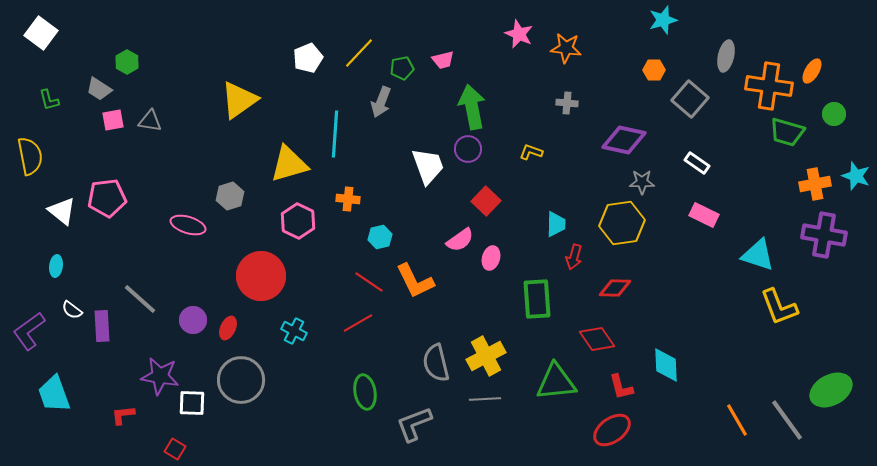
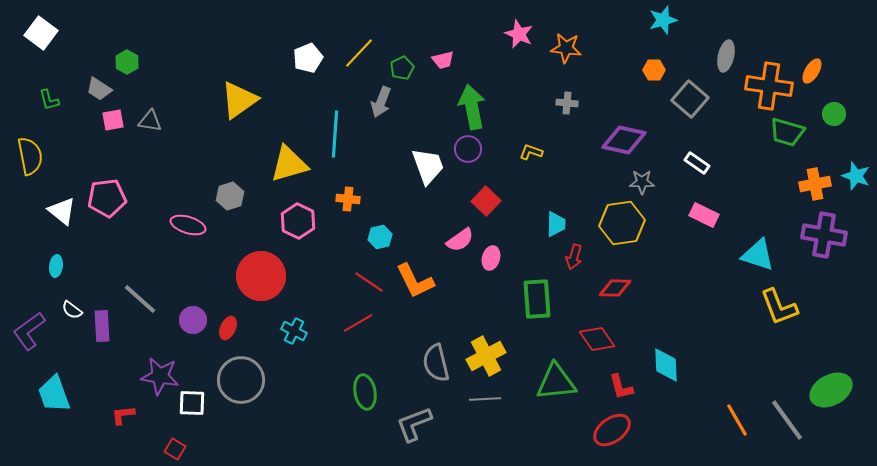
green pentagon at (402, 68): rotated 15 degrees counterclockwise
